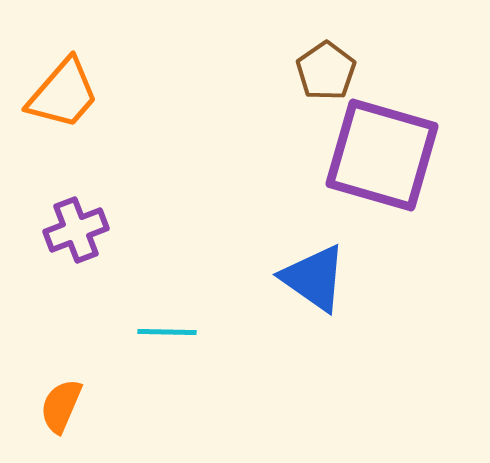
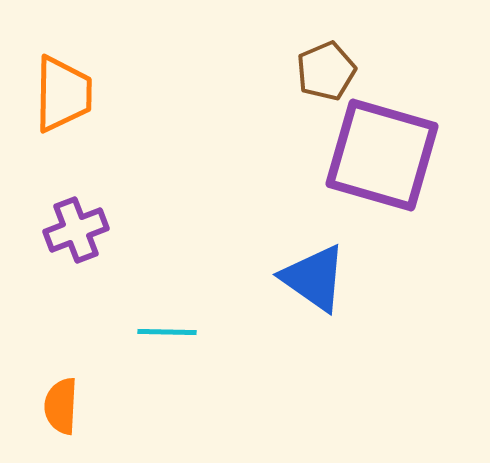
brown pentagon: rotated 12 degrees clockwise
orange trapezoid: rotated 40 degrees counterclockwise
orange semicircle: rotated 20 degrees counterclockwise
